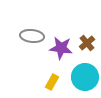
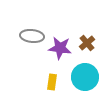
purple star: moved 1 px left
yellow rectangle: rotated 21 degrees counterclockwise
